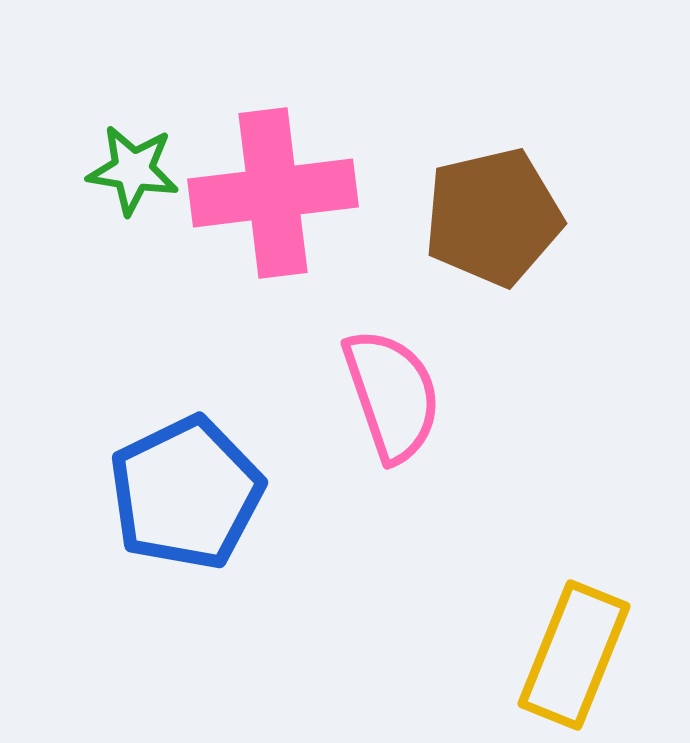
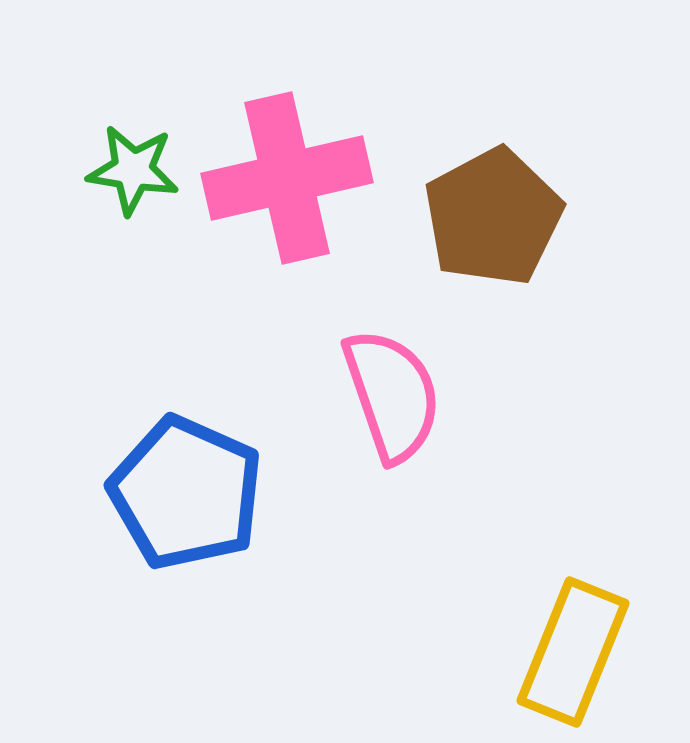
pink cross: moved 14 px right, 15 px up; rotated 6 degrees counterclockwise
brown pentagon: rotated 15 degrees counterclockwise
blue pentagon: rotated 22 degrees counterclockwise
yellow rectangle: moved 1 px left, 3 px up
